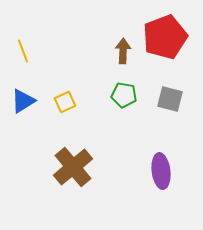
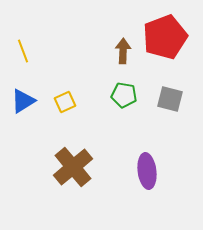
purple ellipse: moved 14 px left
